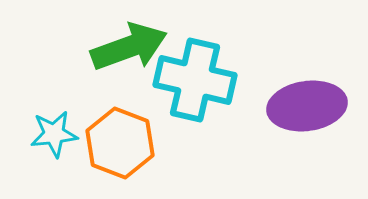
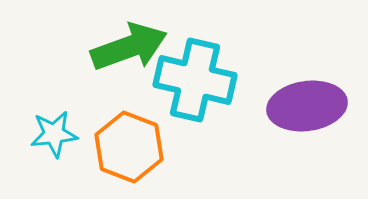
orange hexagon: moved 9 px right, 4 px down
